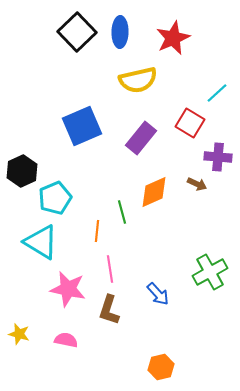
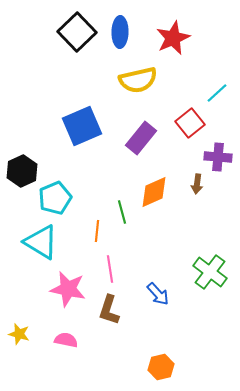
red square: rotated 20 degrees clockwise
brown arrow: rotated 72 degrees clockwise
green cross: rotated 24 degrees counterclockwise
